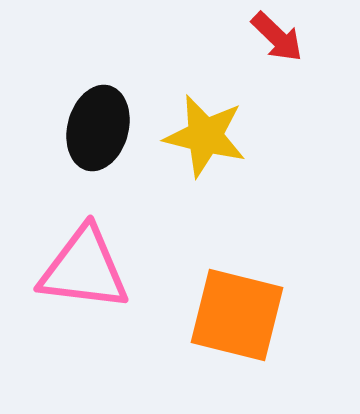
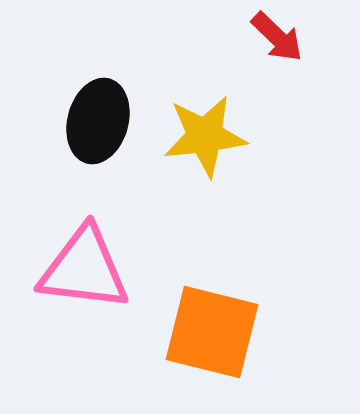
black ellipse: moved 7 px up
yellow star: rotated 20 degrees counterclockwise
orange square: moved 25 px left, 17 px down
